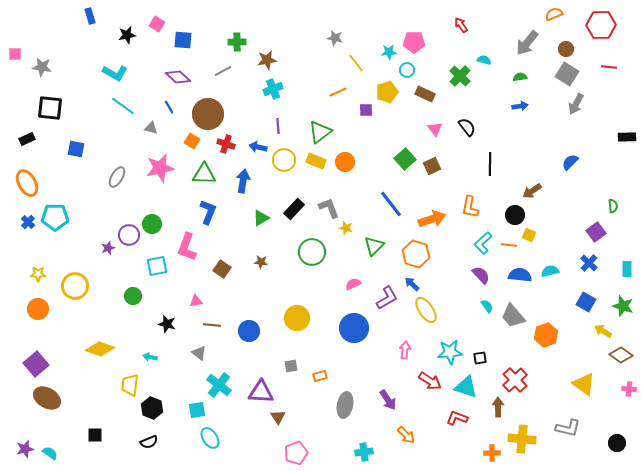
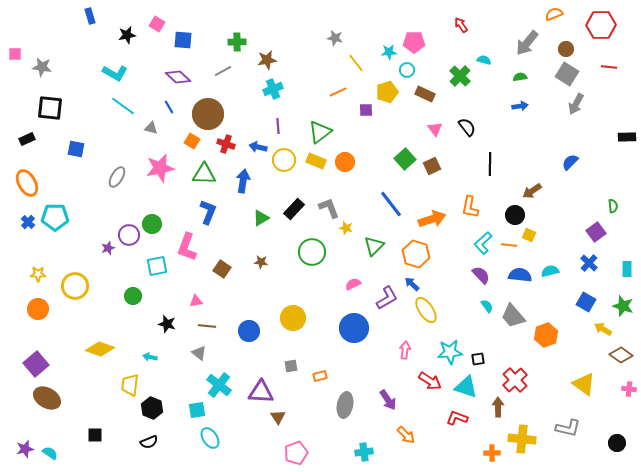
yellow circle at (297, 318): moved 4 px left
brown line at (212, 325): moved 5 px left, 1 px down
yellow arrow at (603, 331): moved 2 px up
black square at (480, 358): moved 2 px left, 1 px down
